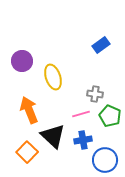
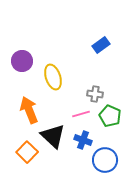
blue cross: rotated 30 degrees clockwise
